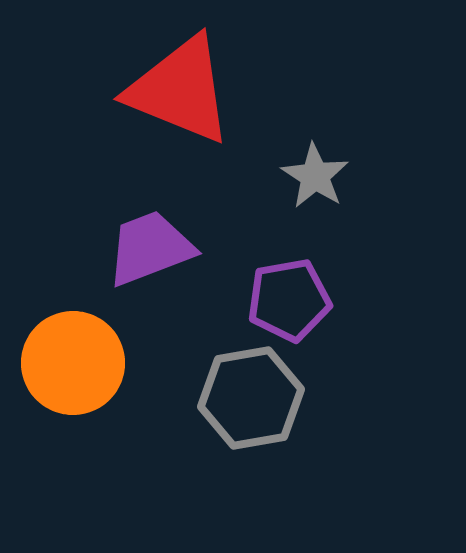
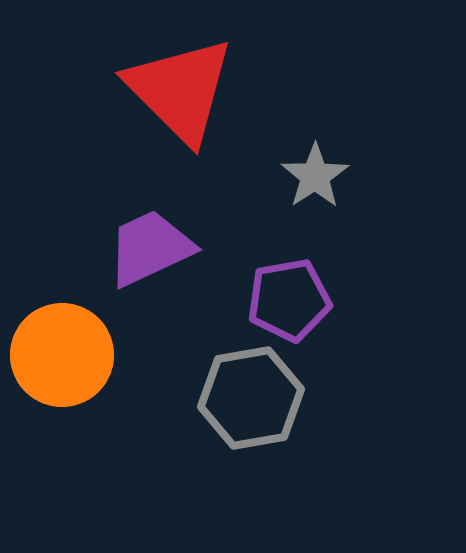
red triangle: rotated 23 degrees clockwise
gray star: rotated 6 degrees clockwise
purple trapezoid: rotated 4 degrees counterclockwise
orange circle: moved 11 px left, 8 px up
